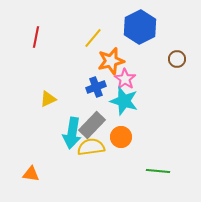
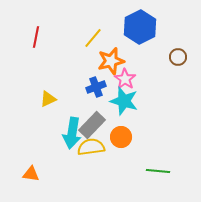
brown circle: moved 1 px right, 2 px up
